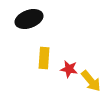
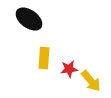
black ellipse: rotated 56 degrees clockwise
red star: rotated 18 degrees counterclockwise
